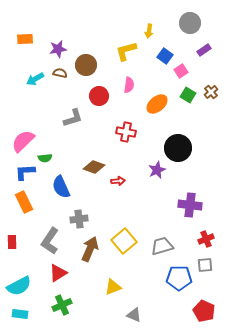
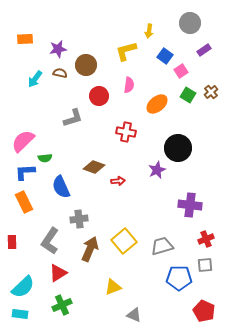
cyan arrow at (35, 79): rotated 24 degrees counterclockwise
cyan semicircle at (19, 286): moved 4 px right, 1 px down; rotated 15 degrees counterclockwise
